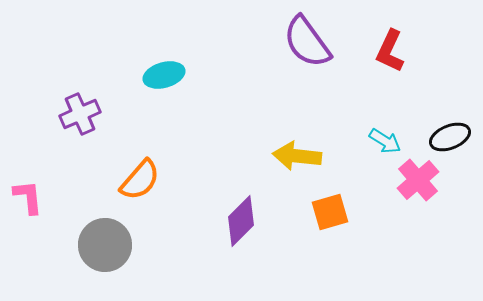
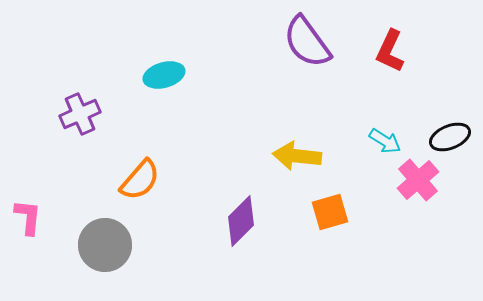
pink L-shape: moved 20 px down; rotated 12 degrees clockwise
